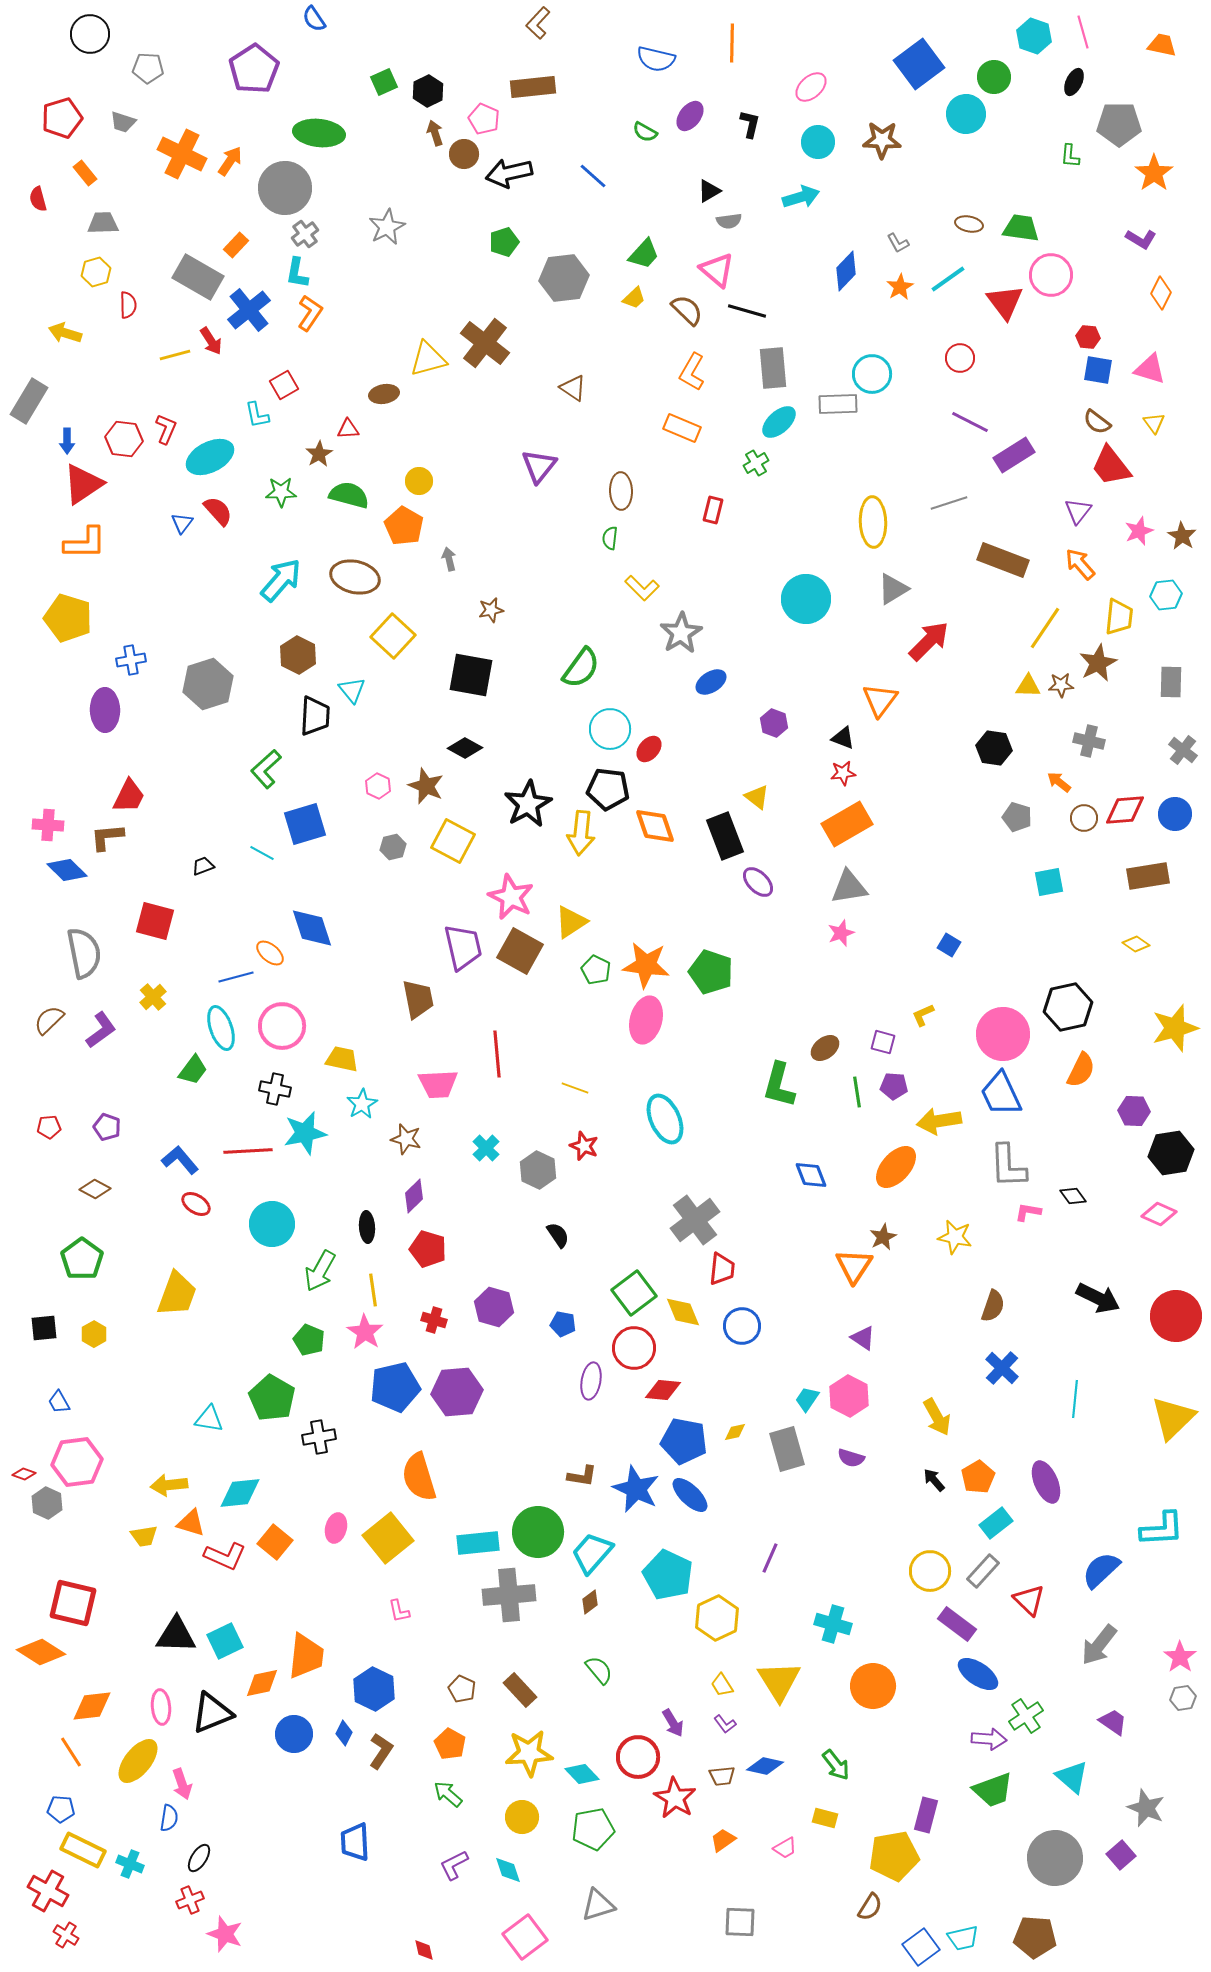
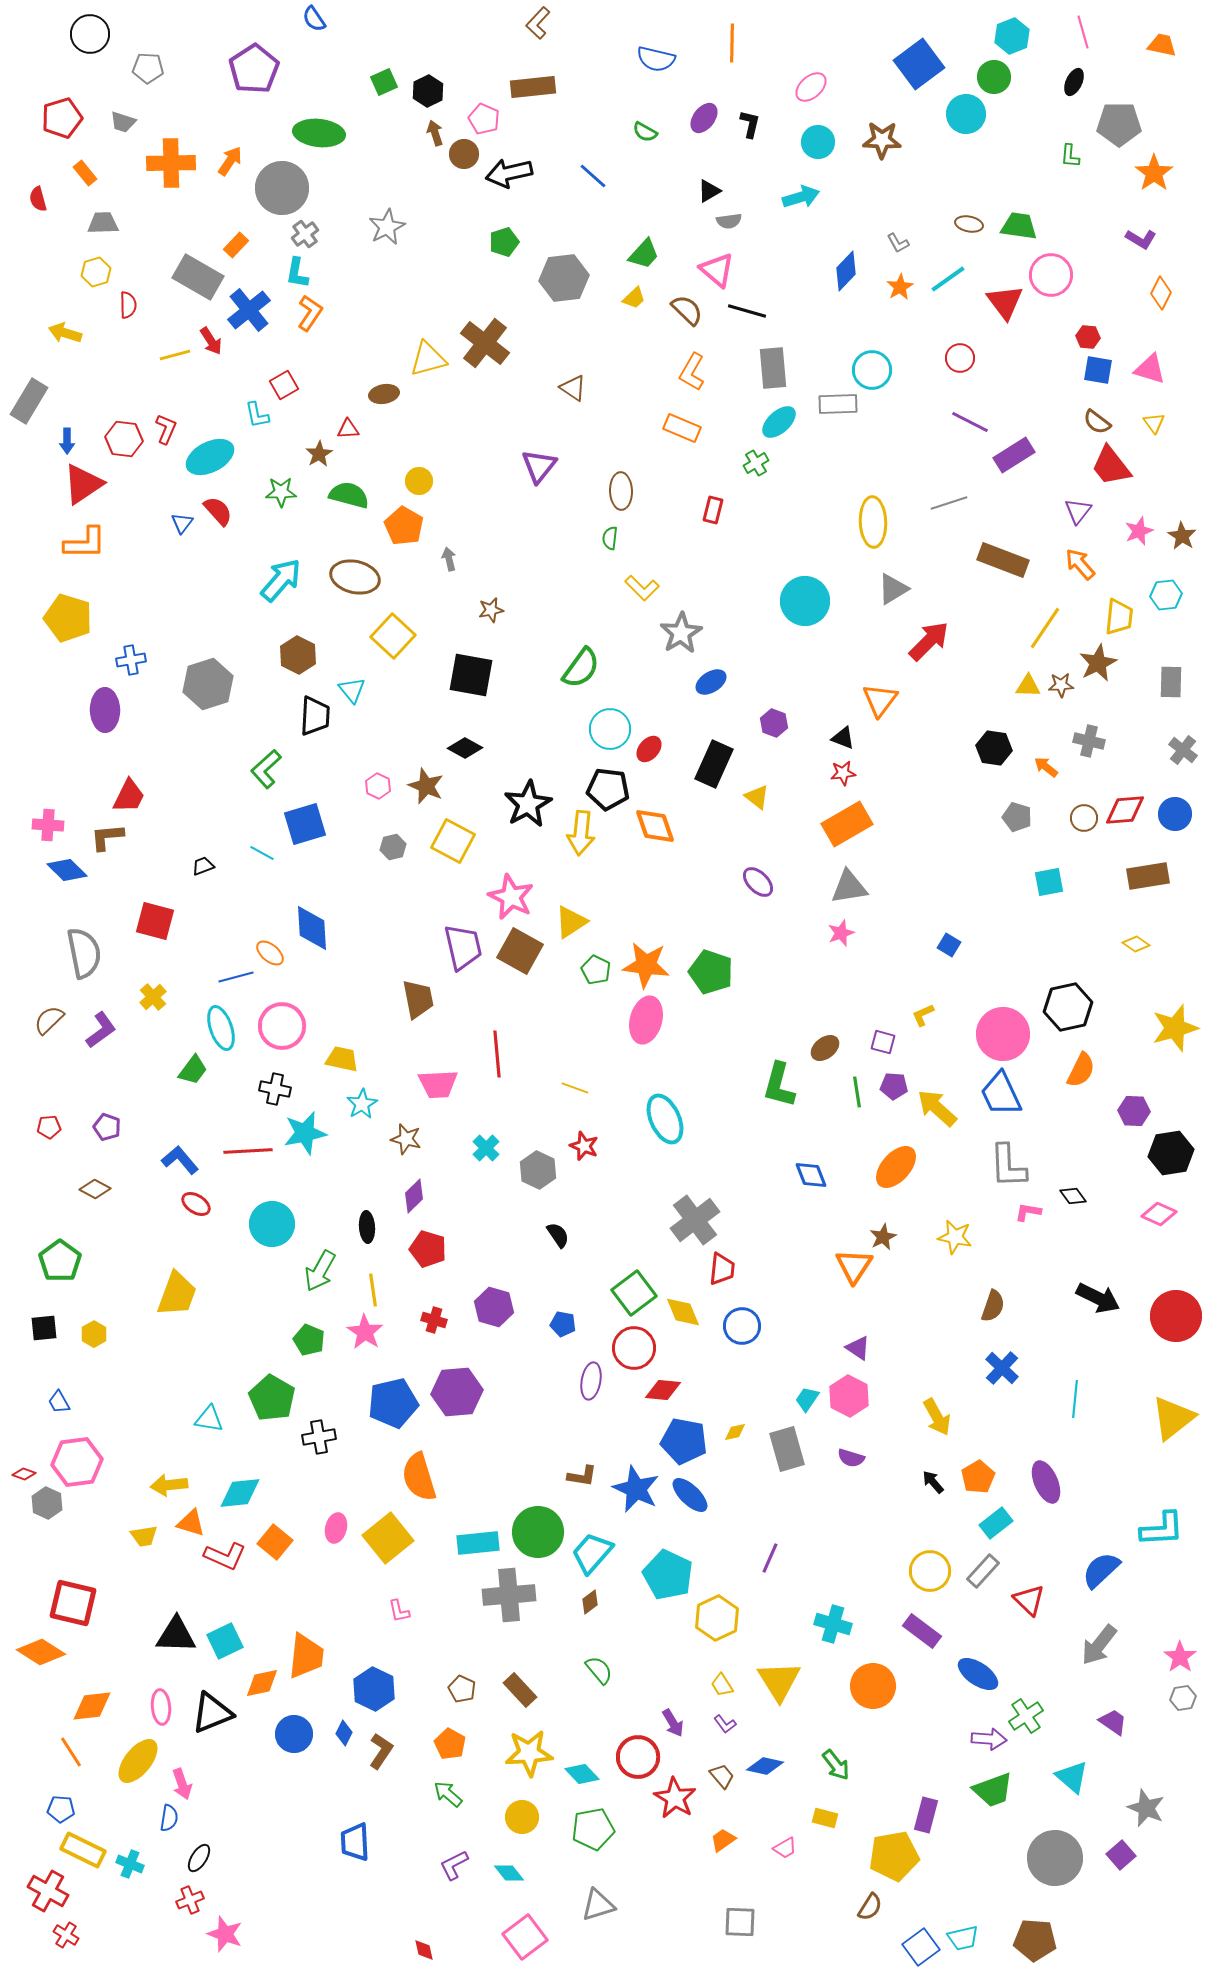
cyan hexagon at (1034, 36): moved 22 px left; rotated 20 degrees clockwise
purple ellipse at (690, 116): moved 14 px right, 2 px down
orange cross at (182, 154): moved 11 px left, 9 px down; rotated 27 degrees counterclockwise
gray circle at (285, 188): moved 3 px left
green trapezoid at (1021, 228): moved 2 px left, 2 px up
cyan circle at (872, 374): moved 4 px up
cyan circle at (806, 599): moved 1 px left, 2 px down
orange arrow at (1059, 782): moved 13 px left, 15 px up
black rectangle at (725, 836): moved 11 px left, 72 px up; rotated 45 degrees clockwise
blue diamond at (312, 928): rotated 15 degrees clockwise
yellow arrow at (939, 1121): moved 2 px left, 13 px up; rotated 51 degrees clockwise
green pentagon at (82, 1259): moved 22 px left, 2 px down
purple triangle at (863, 1338): moved 5 px left, 10 px down
blue pentagon at (395, 1387): moved 2 px left, 16 px down
yellow triangle at (1173, 1418): rotated 6 degrees clockwise
black arrow at (934, 1480): moved 1 px left, 2 px down
purple rectangle at (957, 1624): moved 35 px left, 7 px down
brown trapezoid at (722, 1776): rotated 124 degrees counterclockwise
cyan diamond at (508, 1870): moved 1 px right, 3 px down; rotated 20 degrees counterclockwise
brown pentagon at (1035, 1937): moved 3 px down
